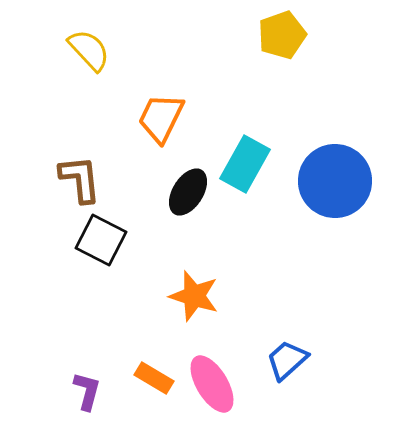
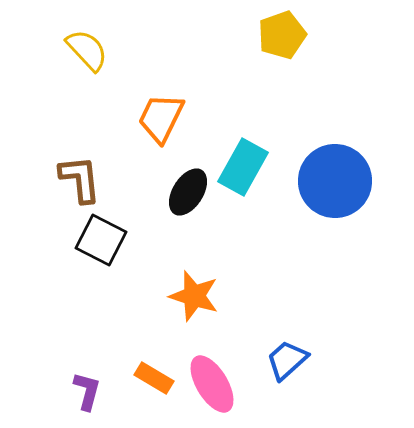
yellow semicircle: moved 2 px left
cyan rectangle: moved 2 px left, 3 px down
